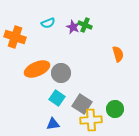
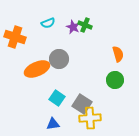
gray circle: moved 2 px left, 14 px up
green circle: moved 29 px up
yellow cross: moved 1 px left, 2 px up
